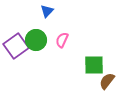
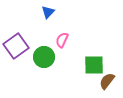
blue triangle: moved 1 px right, 1 px down
green circle: moved 8 px right, 17 px down
